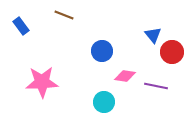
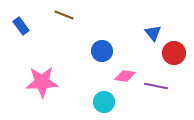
blue triangle: moved 2 px up
red circle: moved 2 px right, 1 px down
